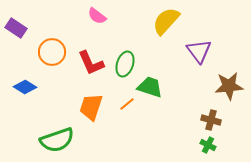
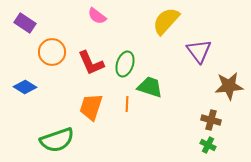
purple rectangle: moved 9 px right, 5 px up
orange line: rotated 49 degrees counterclockwise
